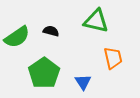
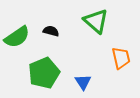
green triangle: rotated 28 degrees clockwise
orange trapezoid: moved 8 px right
green pentagon: rotated 12 degrees clockwise
